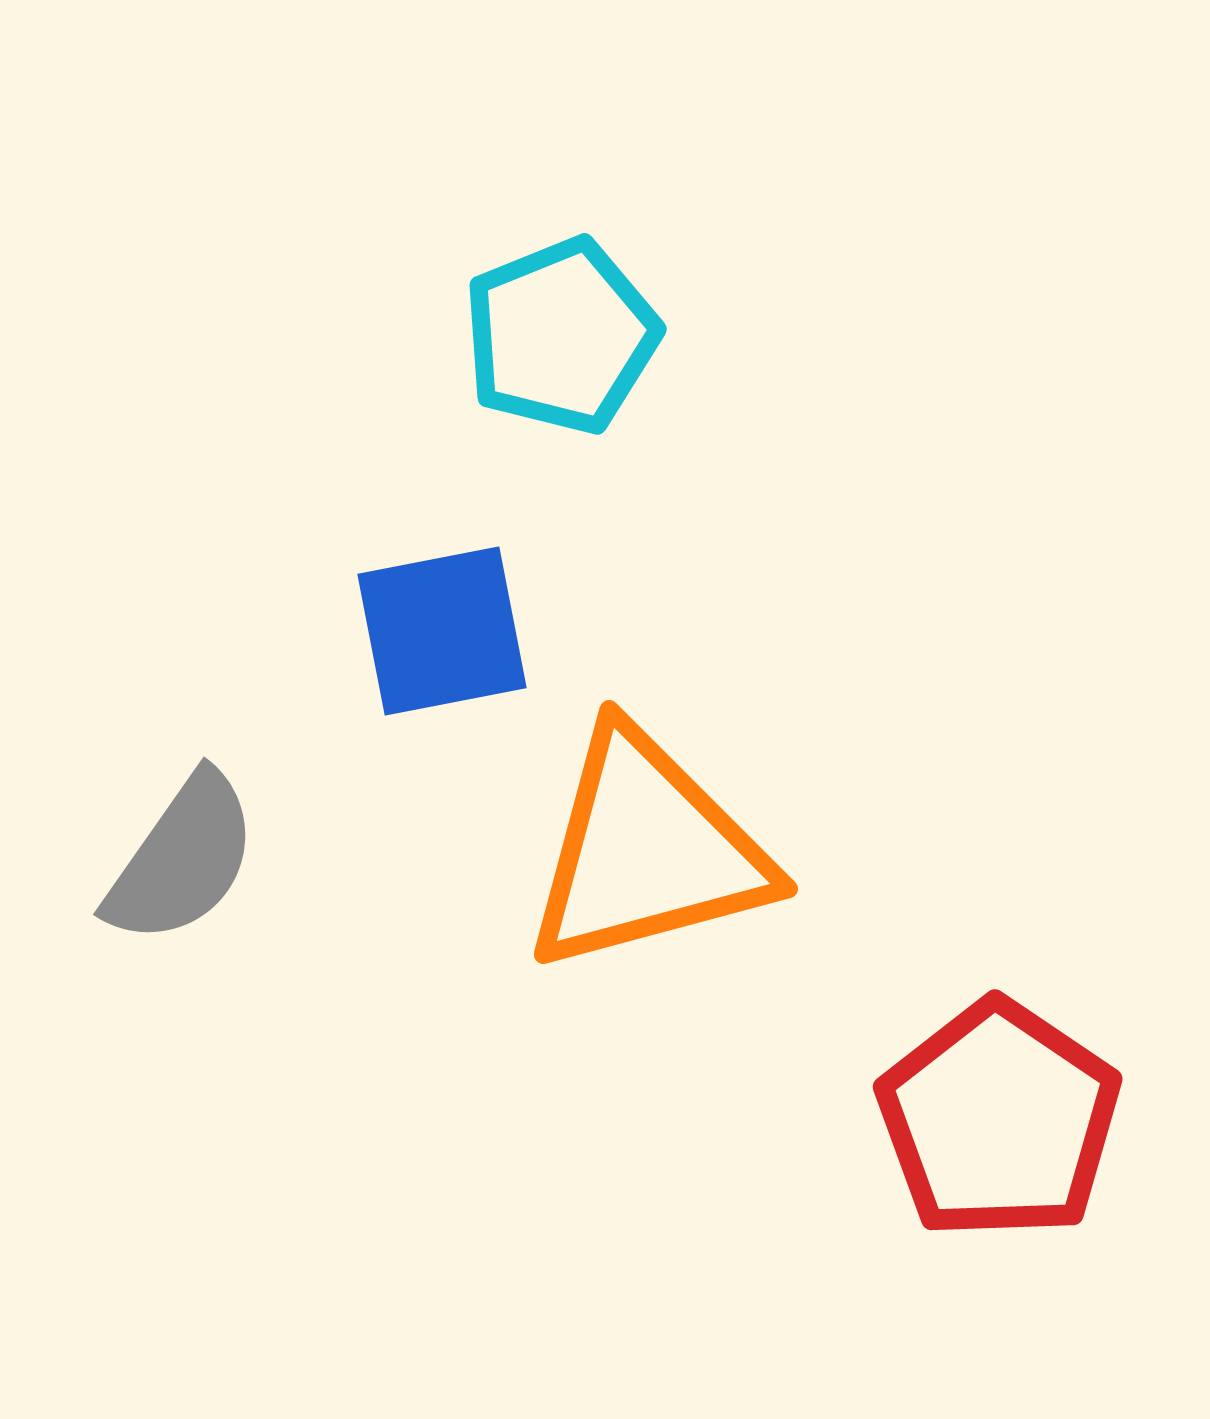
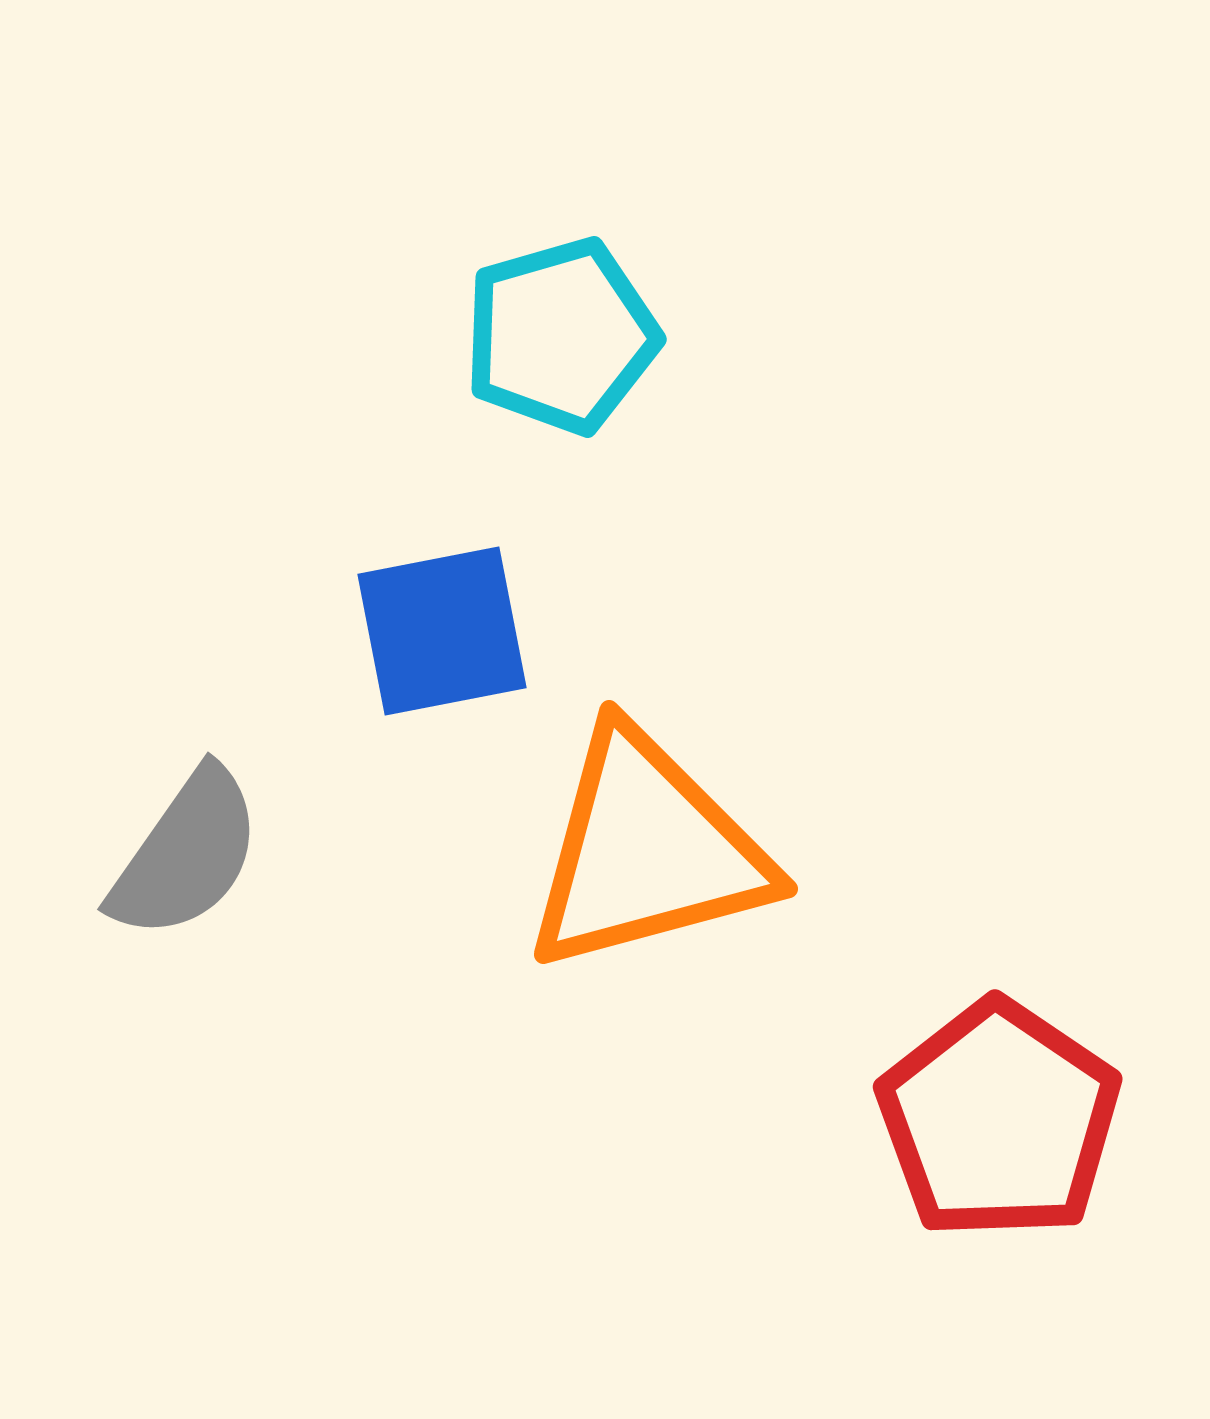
cyan pentagon: rotated 6 degrees clockwise
gray semicircle: moved 4 px right, 5 px up
